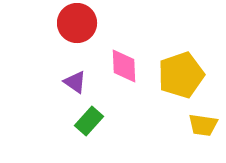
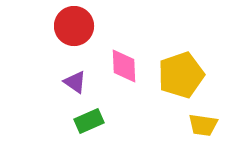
red circle: moved 3 px left, 3 px down
green rectangle: rotated 24 degrees clockwise
